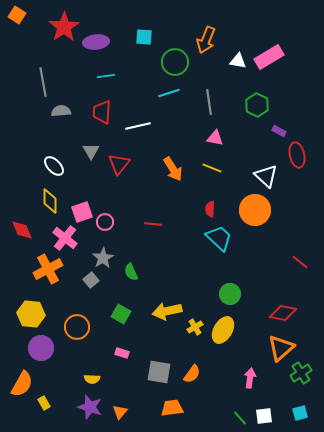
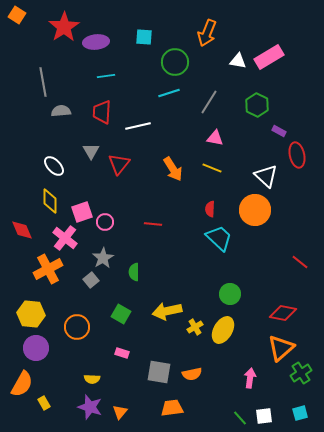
orange arrow at (206, 40): moved 1 px right, 7 px up
gray line at (209, 102): rotated 40 degrees clockwise
green semicircle at (131, 272): moved 3 px right; rotated 24 degrees clockwise
purple circle at (41, 348): moved 5 px left
orange semicircle at (192, 374): rotated 42 degrees clockwise
